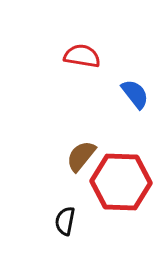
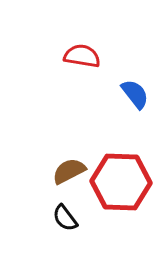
brown semicircle: moved 12 px left, 15 px down; rotated 24 degrees clockwise
black semicircle: moved 3 px up; rotated 48 degrees counterclockwise
